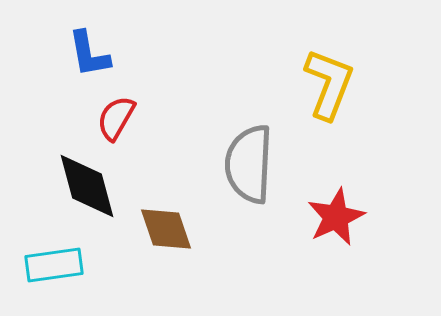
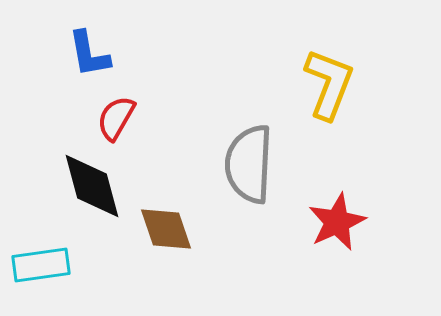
black diamond: moved 5 px right
red star: moved 1 px right, 5 px down
cyan rectangle: moved 13 px left
